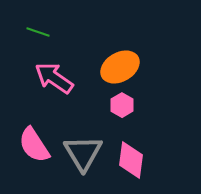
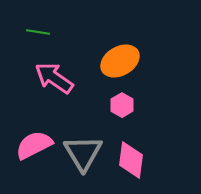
green line: rotated 10 degrees counterclockwise
orange ellipse: moved 6 px up
pink semicircle: rotated 96 degrees clockwise
